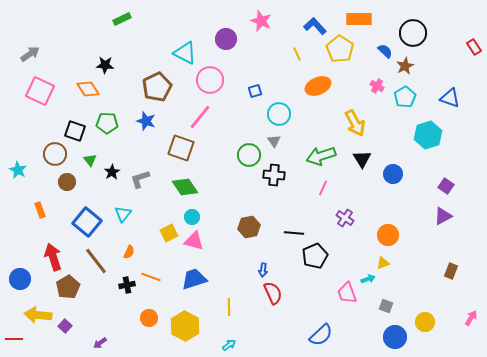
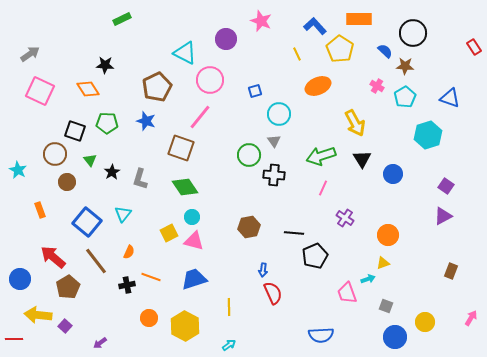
brown star at (405, 66): rotated 30 degrees clockwise
gray L-shape at (140, 179): rotated 55 degrees counterclockwise
red arrow at (53, 257): rotated 32 degrees counterclockwise
blue semicircle at (321, 335): rotated 40 degrees clockwise
